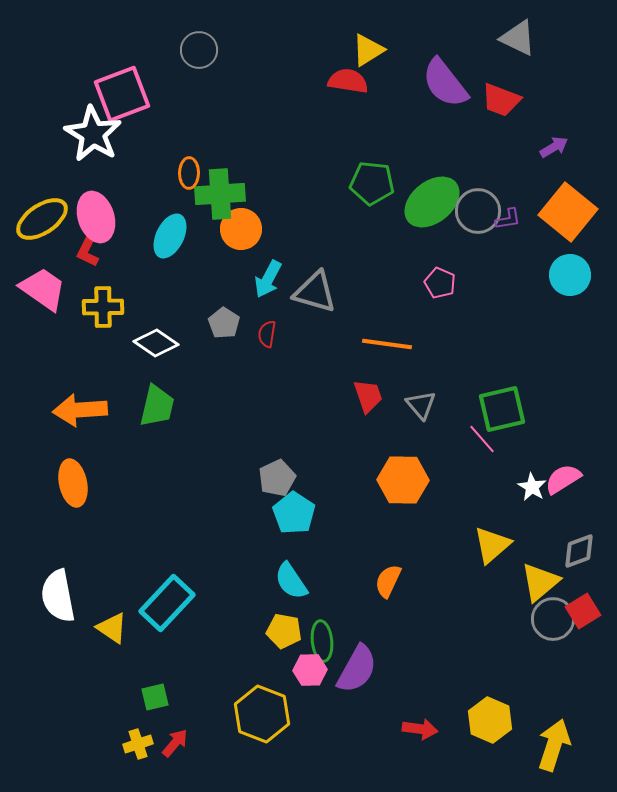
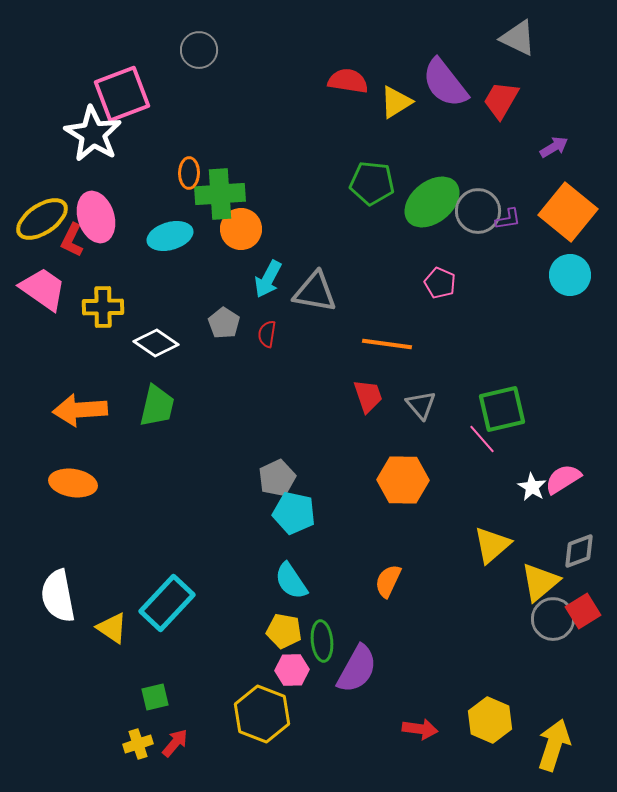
yellow triangle at (368, 50): moved 28 px right, 52 px down
red trapezoid at (501, 100): rotated 99 degrees clockwise
cyan ellipse at (170, 236): rotated 48 degrees clockwise
red L-shape at (88, 250): moved 16 px left, 10 px up
gray triangle at (315, 292): rotated 6 degrees counterclockwise
orange ellipse at (73, 483): rotated 69 degrees counterclockwise
cyan pentagon at (294, 513): rotated 21 degrees counterclockwise
pink hexagon at (310, 670): moved 18 px left
